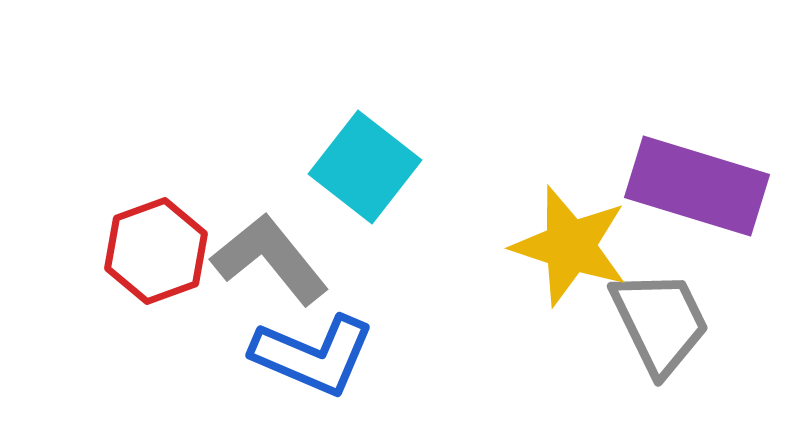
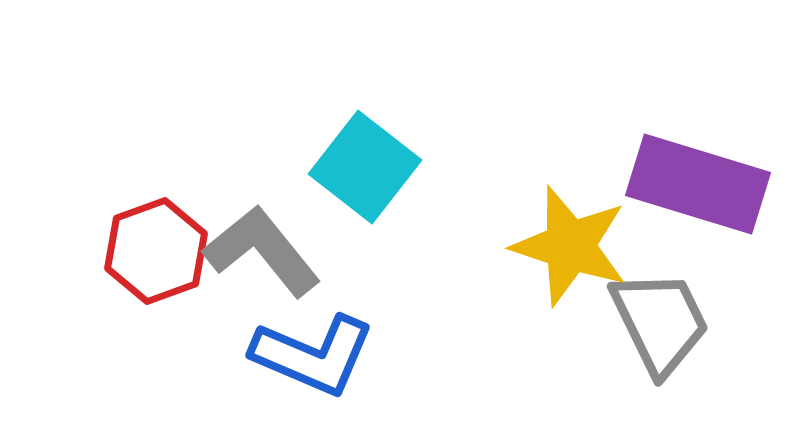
purple rectangle: moved 1 px right, 2 px up
gray L-shape: moved 8 px left, 8 px up
